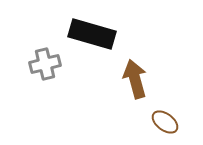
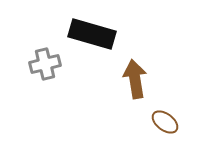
brown arrow: rotated 6 degrees clockwise
